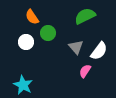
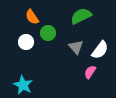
green semicircle: moved 4 px left
white semicircle: moved 1 px right, 1 px up
pink semicircle: moved 5 px right, 1 px down
